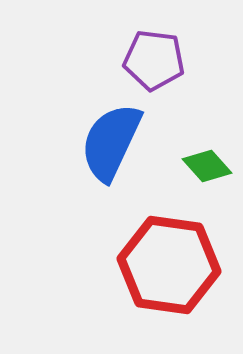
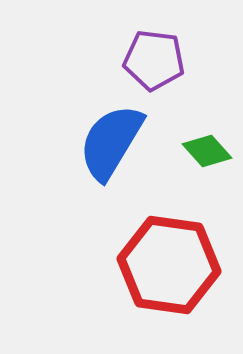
blue semicircle: rotated 6 degrees clockwise
green diamond: moved 15 px up
